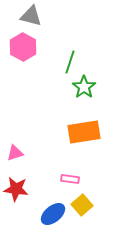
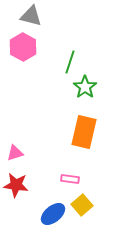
green star: moved 1 px right
orange rectangle: rotated 68 degrees counterclockwise
red star: moved 4 px up
